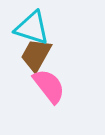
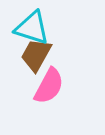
pink semicircle: rotated 66 degrees clockwise
